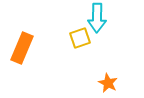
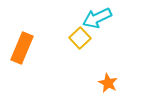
cyan arrow: rotated 64 degrees clockwise
yellow square: rotated 25 degrees counterclockwise
